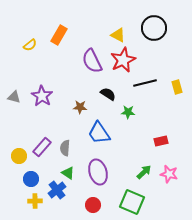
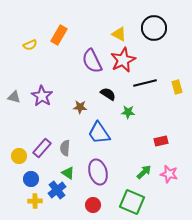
yellow triangle: moved 1 px right, 1 px up
yellow semicircle: rotated 16 degrees clockwise
purple rectangle: moved 1 px down
